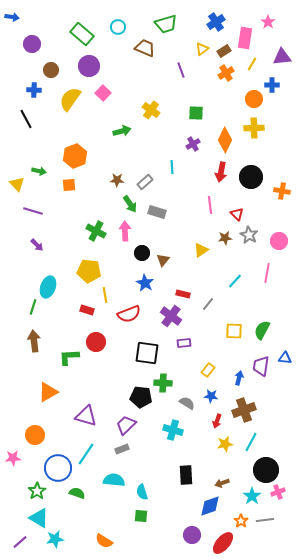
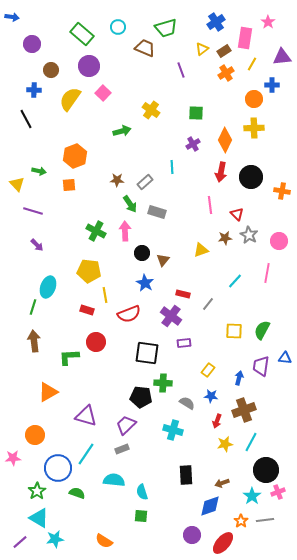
green trapezoid at (166, 24): moved 4 px down
yellow triangle at (201, 250): rotated 14 degrees clockwise
